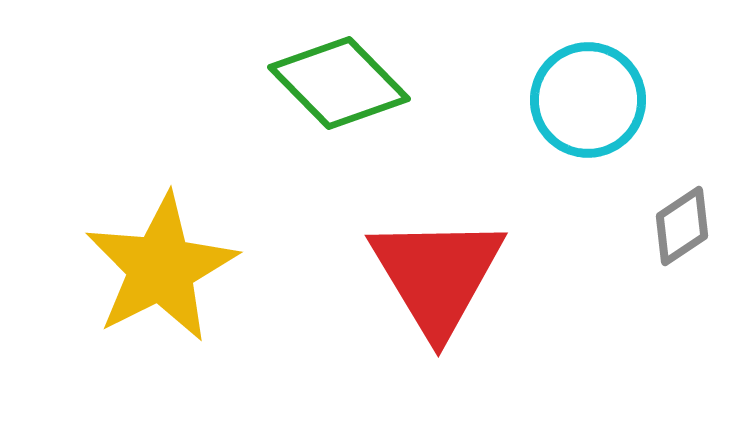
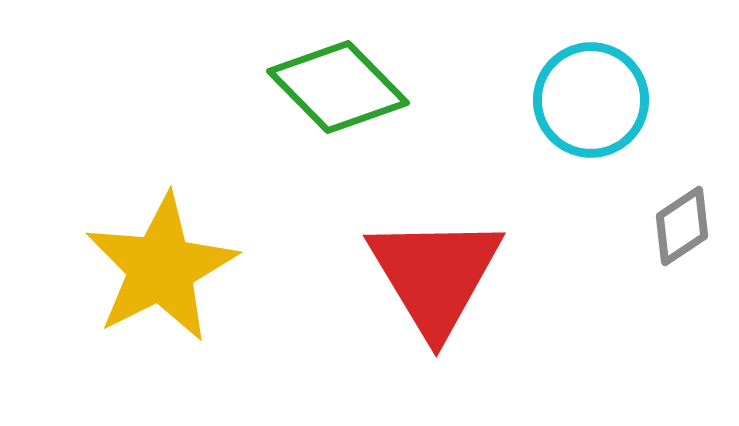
green diamond: moved 1 px left, 4 px down
cyan circle: moved 3 px right
red triangle: moved 2 px left
